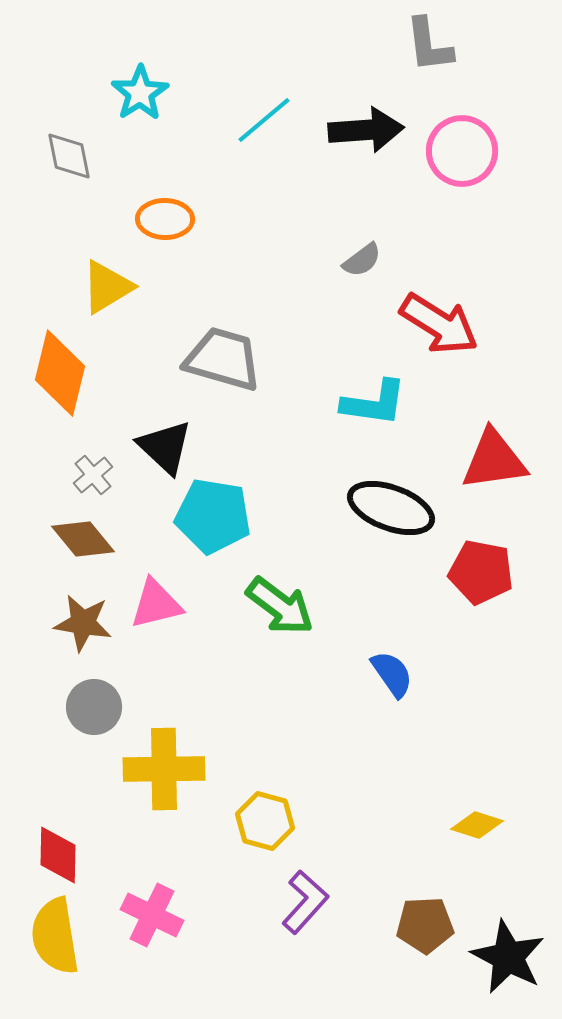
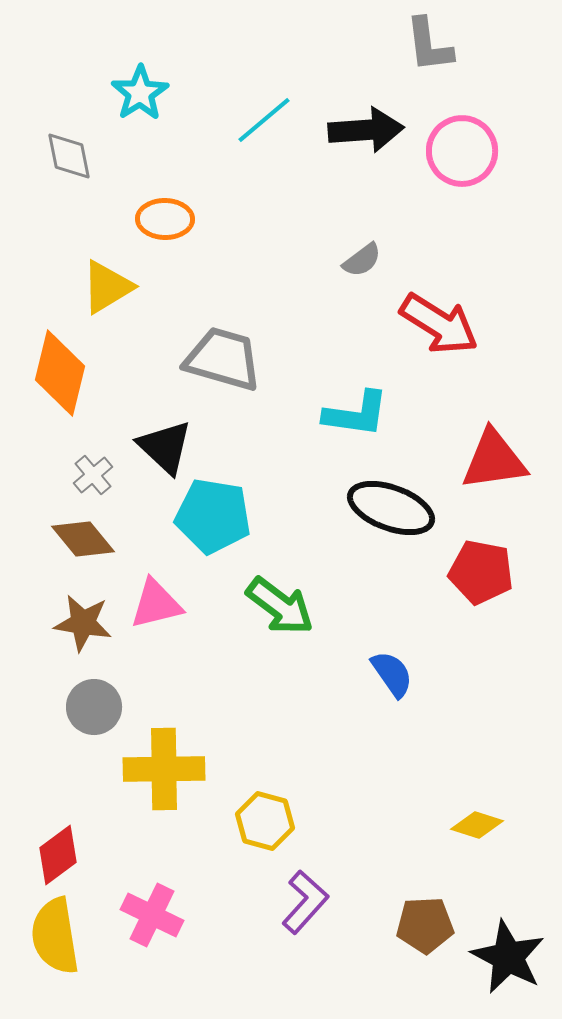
cyan L-shape: moved 18 px left, 11 px down
red diamond: rotated 52 degrees clockwise
